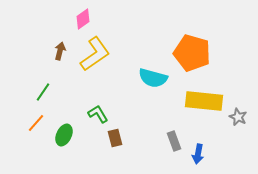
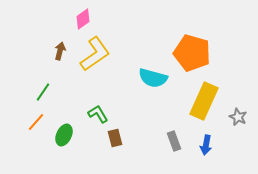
yellow rectangle: rotated 72 degrees counterclockwise
orange line: moved 1 px up
blue arrow: moved 8 px right, 9 px up
